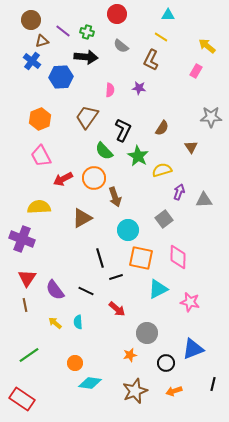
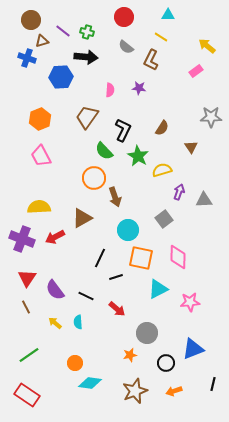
red circle at (117, 14): moved 7 px right, 3 px down
gray semicircle at (121, 46): moved 5 px right, 1 px down
blue cross at (32, 61): moved 5 px left, 3 px up; rotated 18 degrees counterclockwise
pink rectangle at (196, 71): rotated 24 degrees clockwise
red arrow at (63, 179): moved 8 px left, 58 px down
black line at (100, 258): rotated 42 degrees clockwise
black line at (86, 291): moved 5 px down
pink star at (190, 302): rotated 18 degrees counterclockwise
brown line at (25, 305): moved 1 px right, 2 px down; rotated 16 degrees counterclockwise
red rectangle at (22, 399): moved 5 px right, 4 px up
